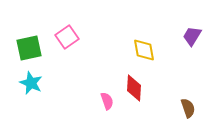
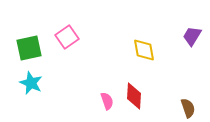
red diamond: moved 8 px down
